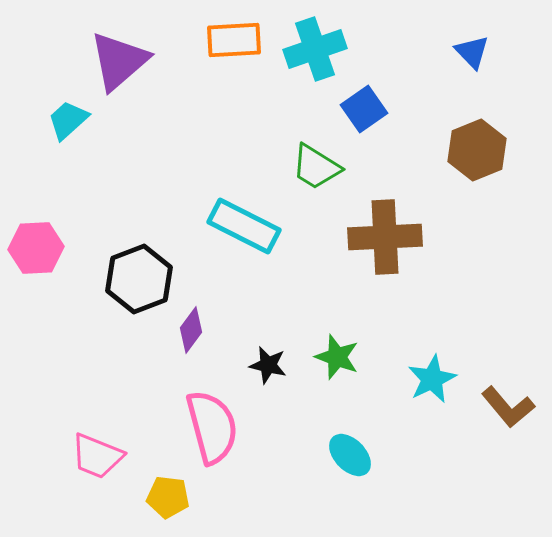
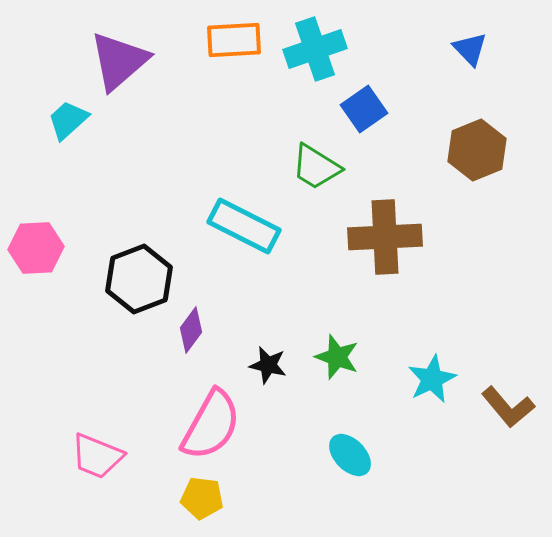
blue triangle: moved 2 px left, 3 px up
pink semicircle: moved 1 px left, 2 px up; rotated 44 degrees clockwise
yellow pentagon: moved 34 px right, 1 px down
